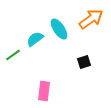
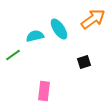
orange arrow: moved 2 px right
cyan semicircle: moved 3 px up; rotated 24 degrees clockwise
